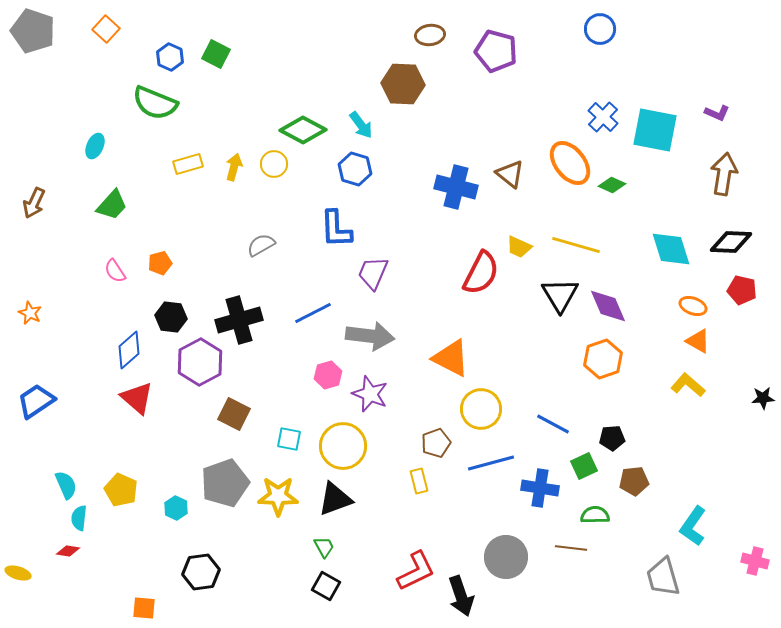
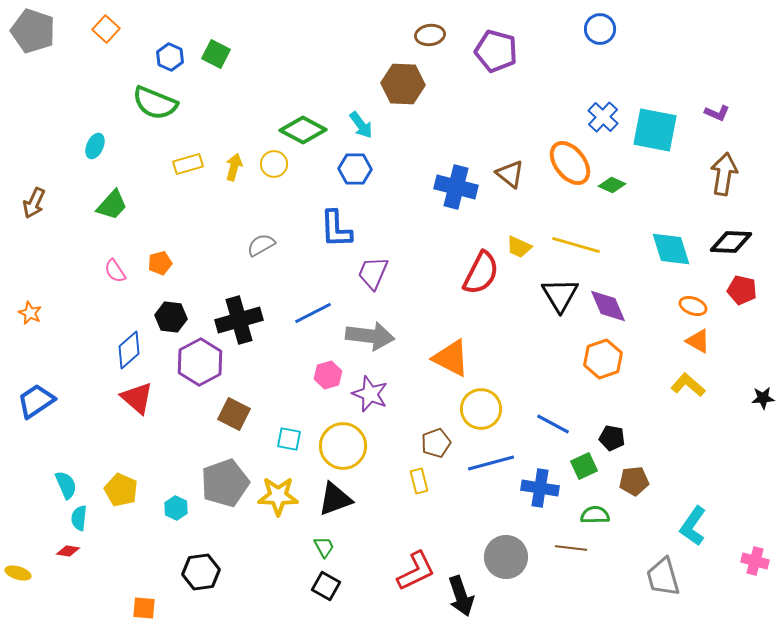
blue hexagon at (355, 169): rotated 16 degrees counterclockwise
black pentagon at (612, 438): rotated 15 degrees clockwise
